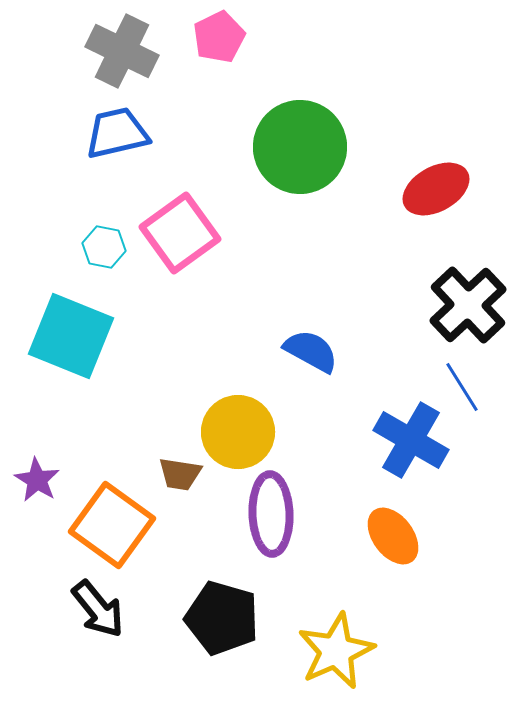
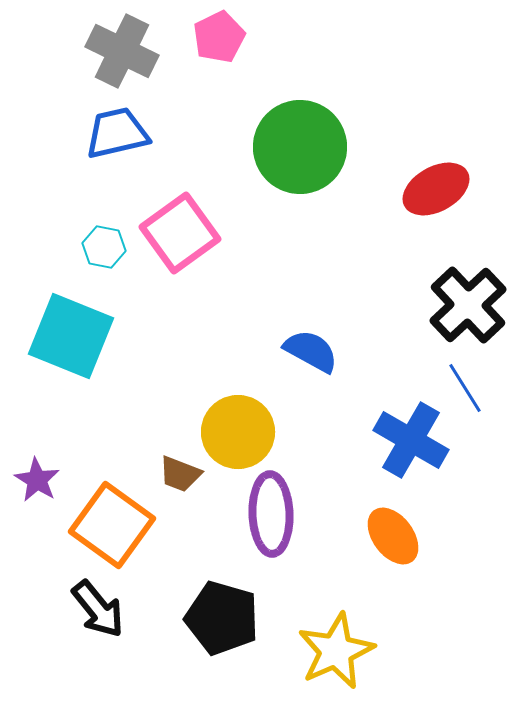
blue line: moved 3 px right, 1 px down
brown trapezoid: rotated 12 degrees clockwise
